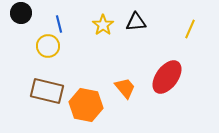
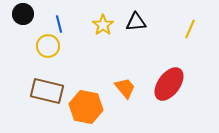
black circle: moved 2 px right, 1 px down
red ellipse: moved 2 px right, 7 px down
orange hexagon: moved 2 px down
